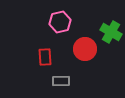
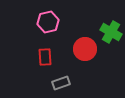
pink hexagon: moved 12 px left
gray rectangle: moved 2 px down; rotated 18 degrees counterclockwise
